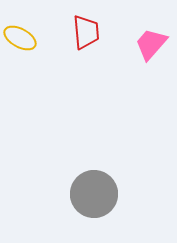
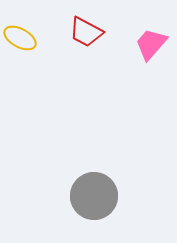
red trapezoid: rotated 123 degrees clockwise
gray circle: moved 2 px down
